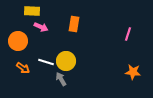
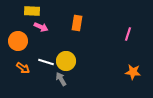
orange rectangle: moved 3 px right, 1 px up
